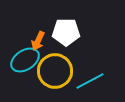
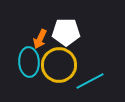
orange arrow: moved 2 px right, 2 px up
cyan ellipse: moved 4 px right, 2 px down; rotated 60 degrees counterclockwise
yellow circle: moved 4 px right, 6 px up
